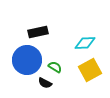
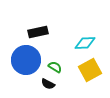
blue circle: moved 1 px left
black semicircle: moved 3 px right, 1 px down
